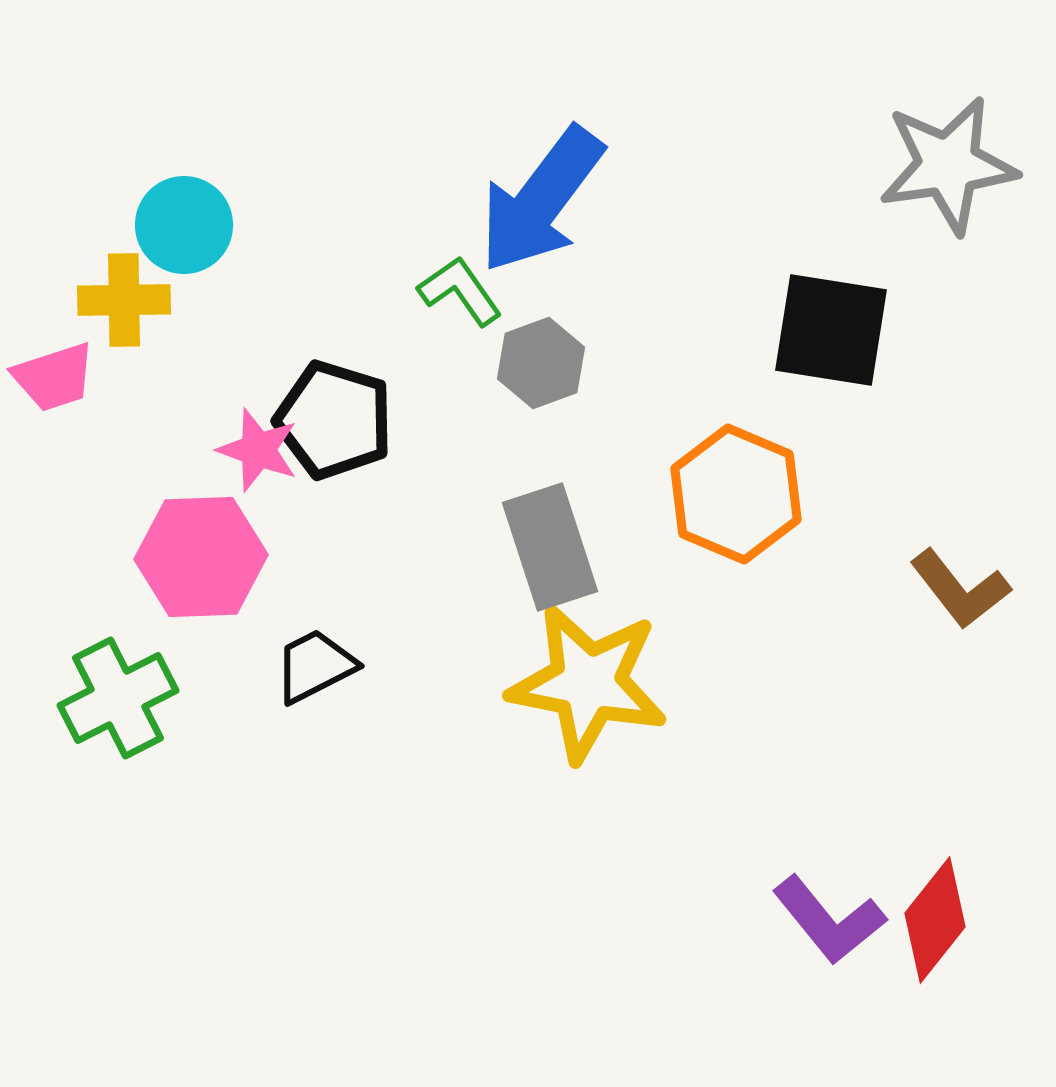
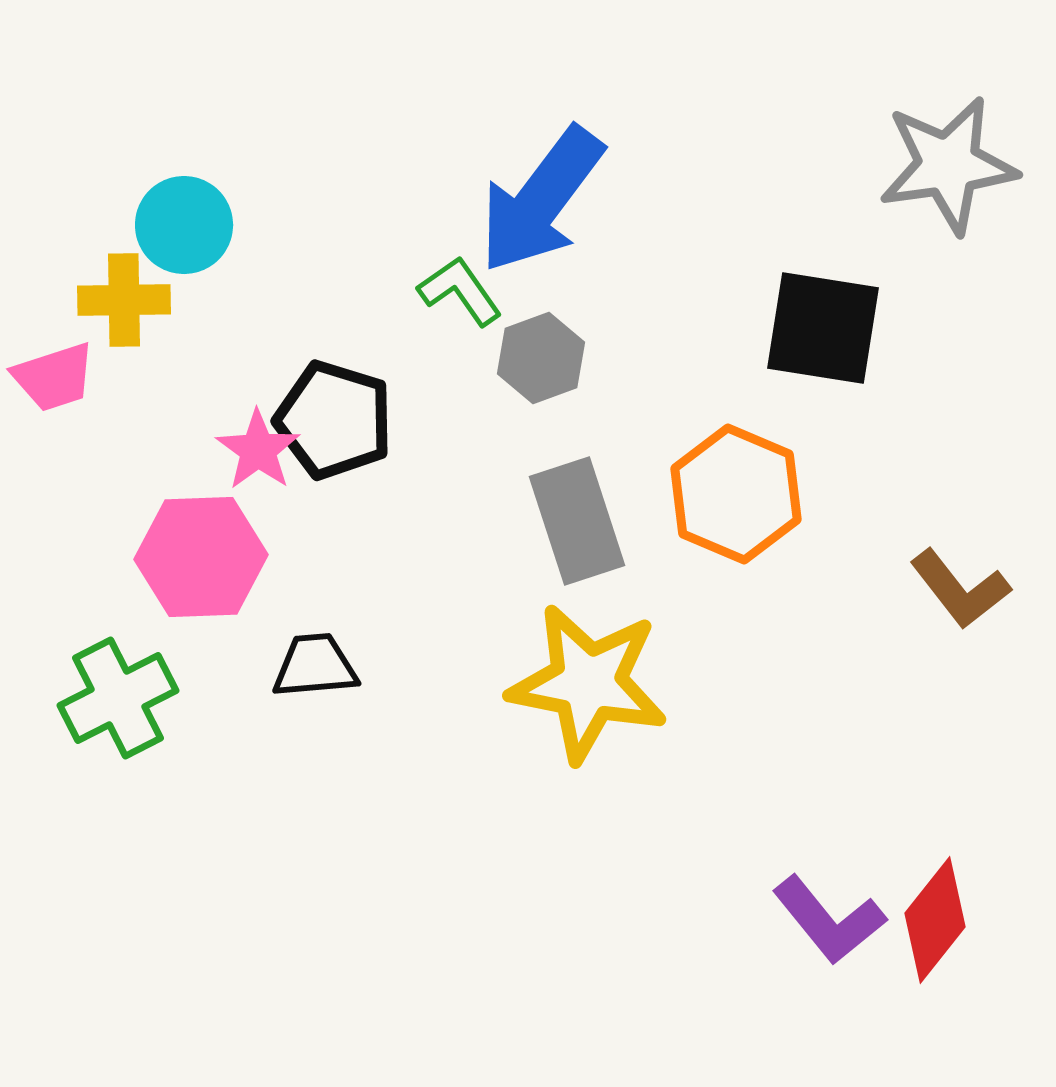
black square: moved 8 px left, 2 px up
gray hexagon: moved 5 px up
pink star: rotated 16 degrees clockwise
gray rectangle: moved 27 px right, 26 px up
black trapezoid: rotated 22 degrees clockwise
